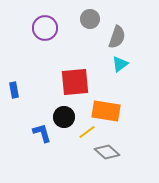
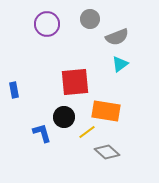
purple circle: moved 2 px right, 4 px up
gray semicircle: rotated 50 degrees clockwise
